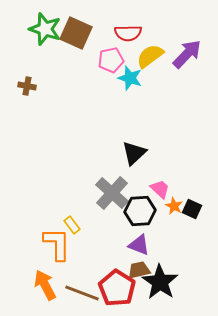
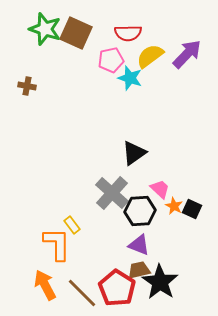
black triangle: rotated 8 degrees clockwise
brown line: rotated 24 degrees clockwise
